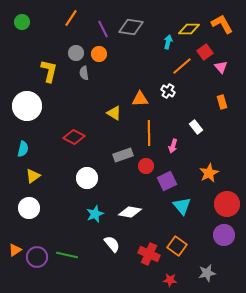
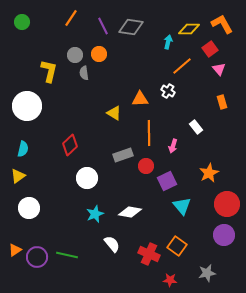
purple line at (103, 29): moved 3 px up
red square at (205, 52): moved 5 px right, 3 px up
gray circle at (76, 53): moved 1 px left, 2 px down
pink triangle at (221, 67): moved 2 px left, 2 px down
red diamond at (74, 137): moved 4 px left, 8 px down; rotated 70 degrees counterclockwise
yellow triangle at (33, 176): moved 15 px left
